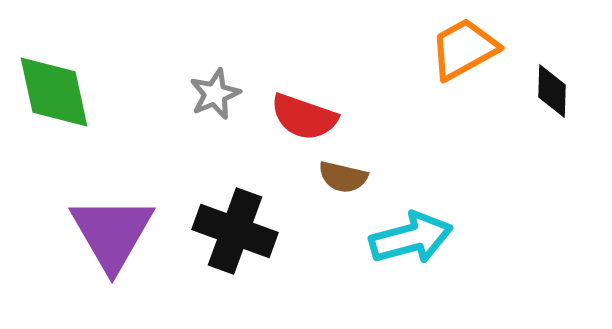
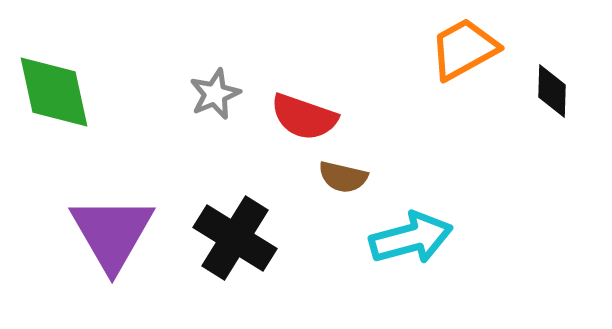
black cross: moved 7 px down; rotated 12 degrees clockwise
